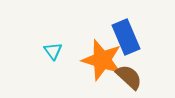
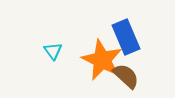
orange star: rotated 9 degrees clockwise
brown semicircle: moved 3 px left, 1 px up
